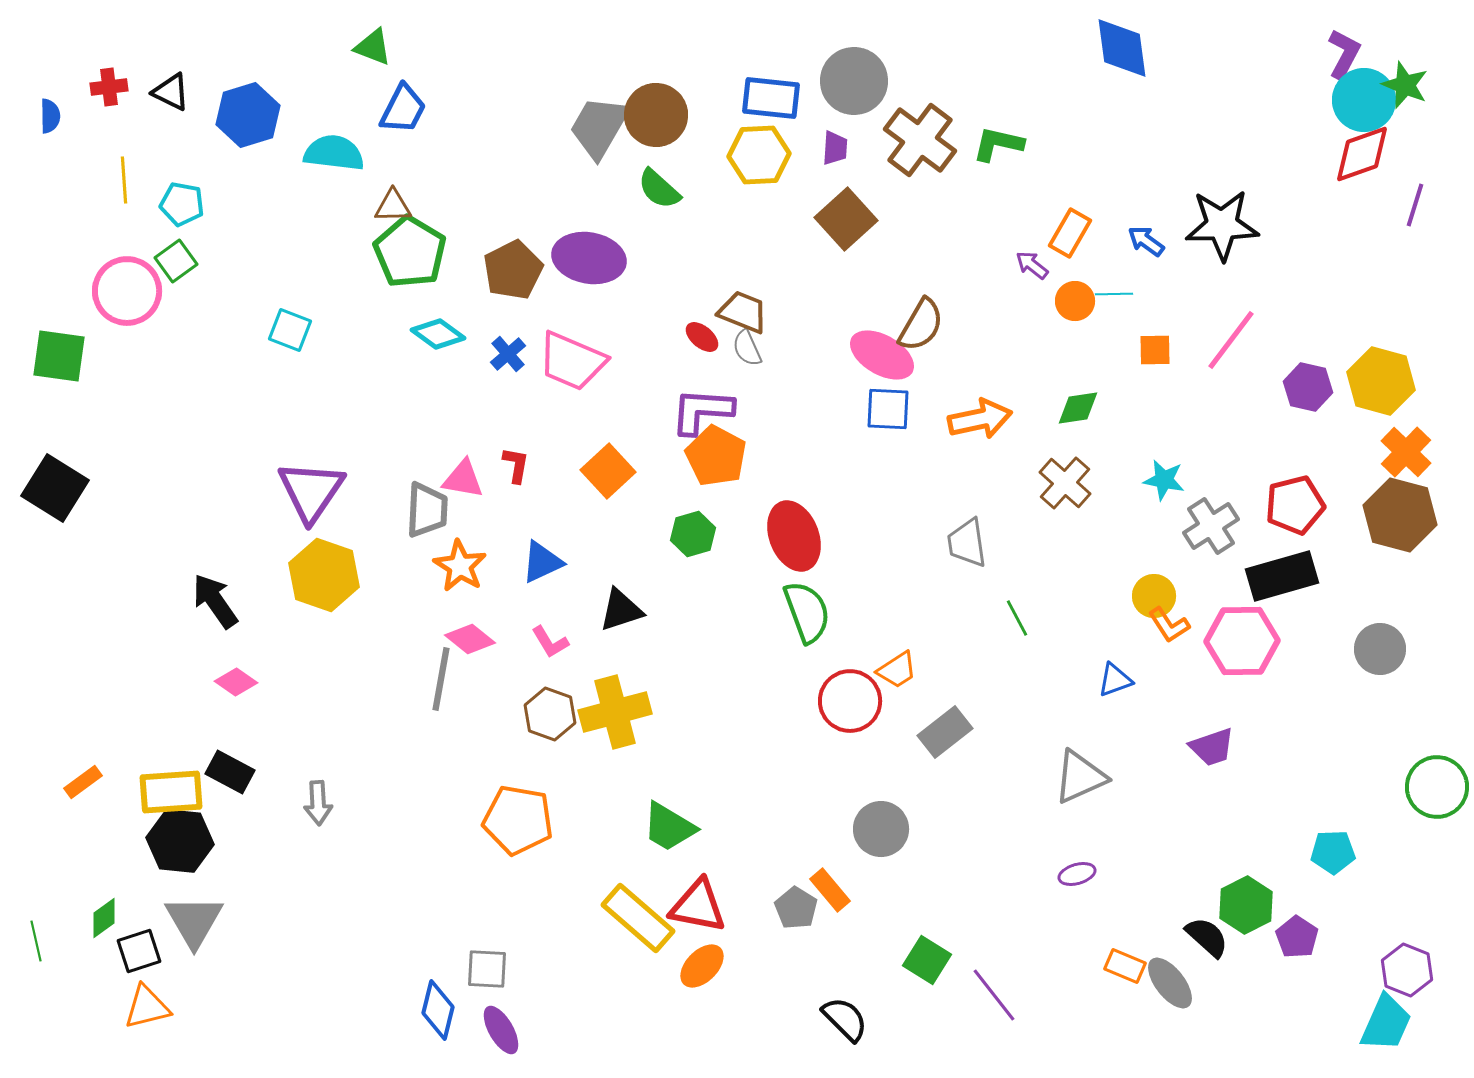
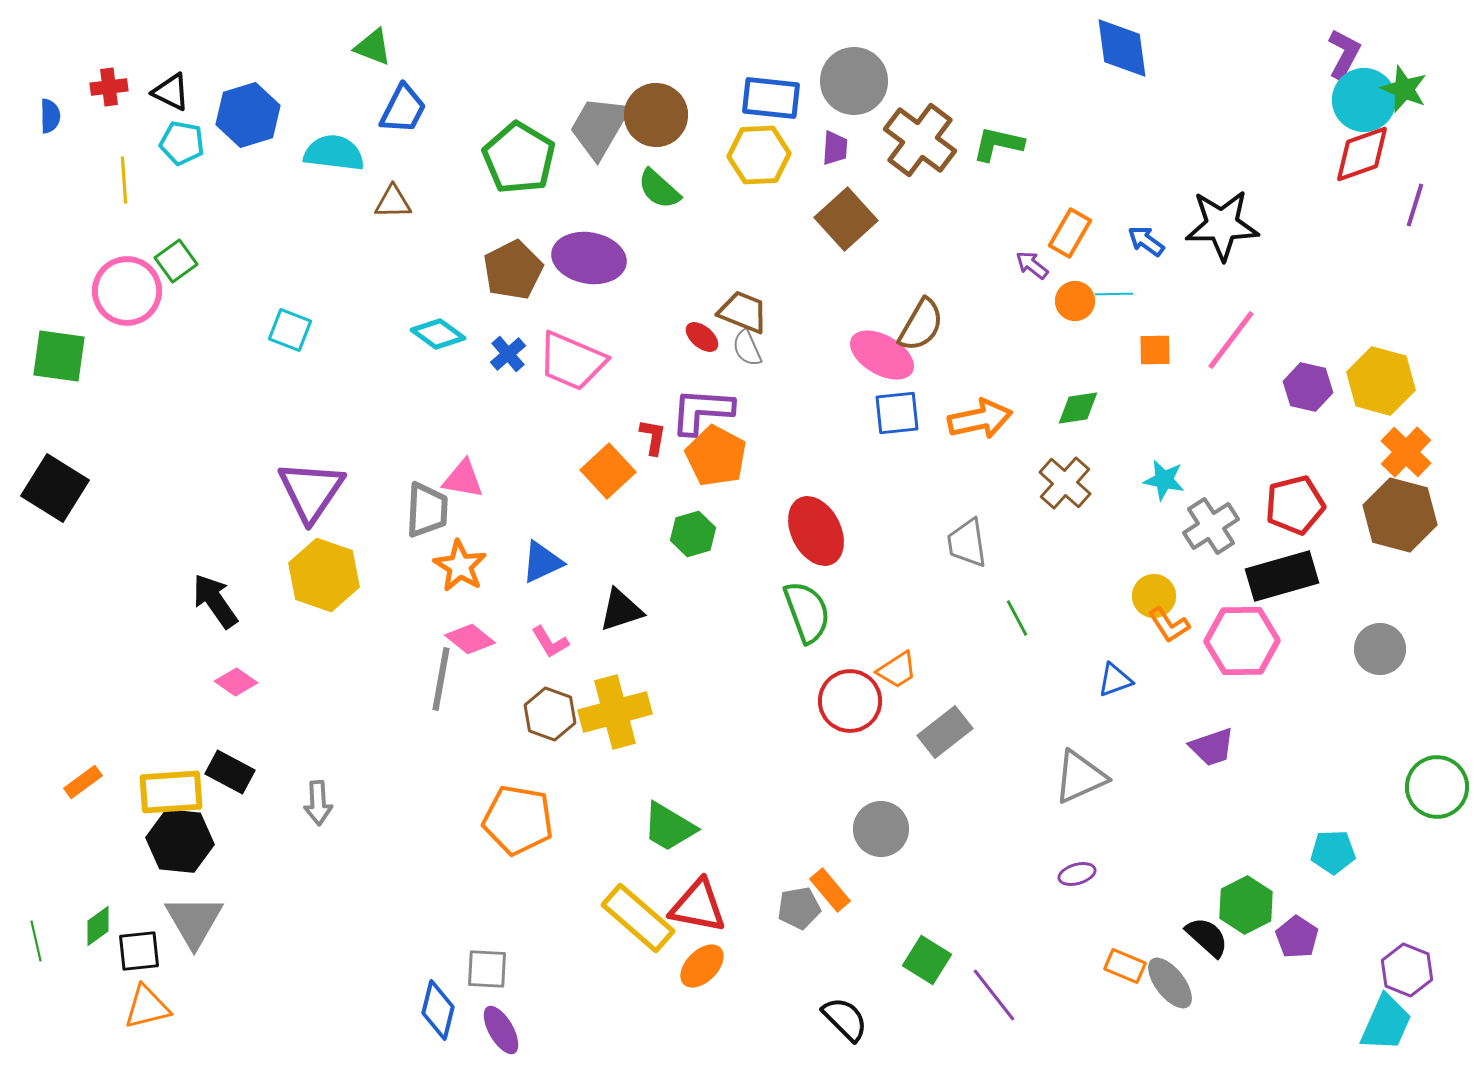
green star at (1405, 85): moved 1 px left, 4 px down
cyan pentagon at (182, 204): moved 61 px up
brown triangle at (393, 206): moved 4 px up
green pentagon at (410, 252): moved 109 px right, 94 px up
blue square at (888, 409): moved 9 px right, 4 px down; rotated 9 degrees counterclockwise
red L-shape at (516, 465): moved 137 px right, 28 px up
red ellipse at (794, 536): moved 22 px right, 5 px up; rotated 6 degrees counterclockwise
gray pentagon at (796, 908): moved 3 px right; rotated 30 degrees clockwise
green diamond at (104, 918): moved 6 px left, 8 px down
black square at (139, 951): rotated 12 degrees clockwise
